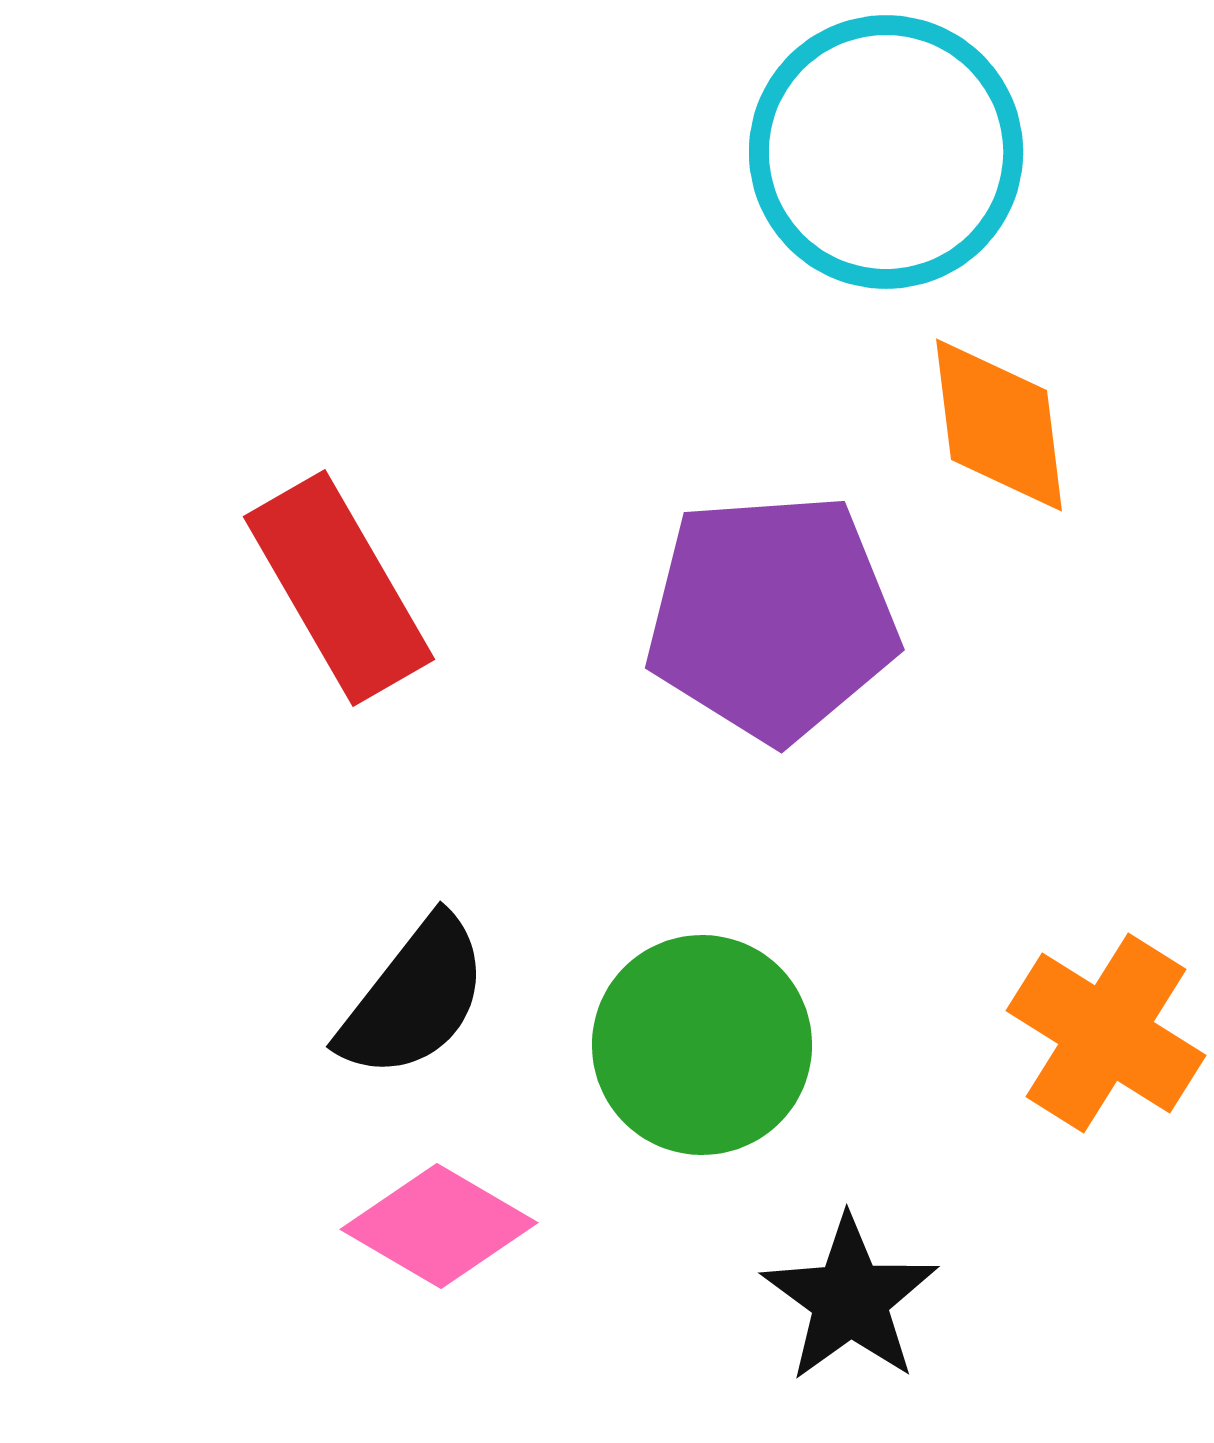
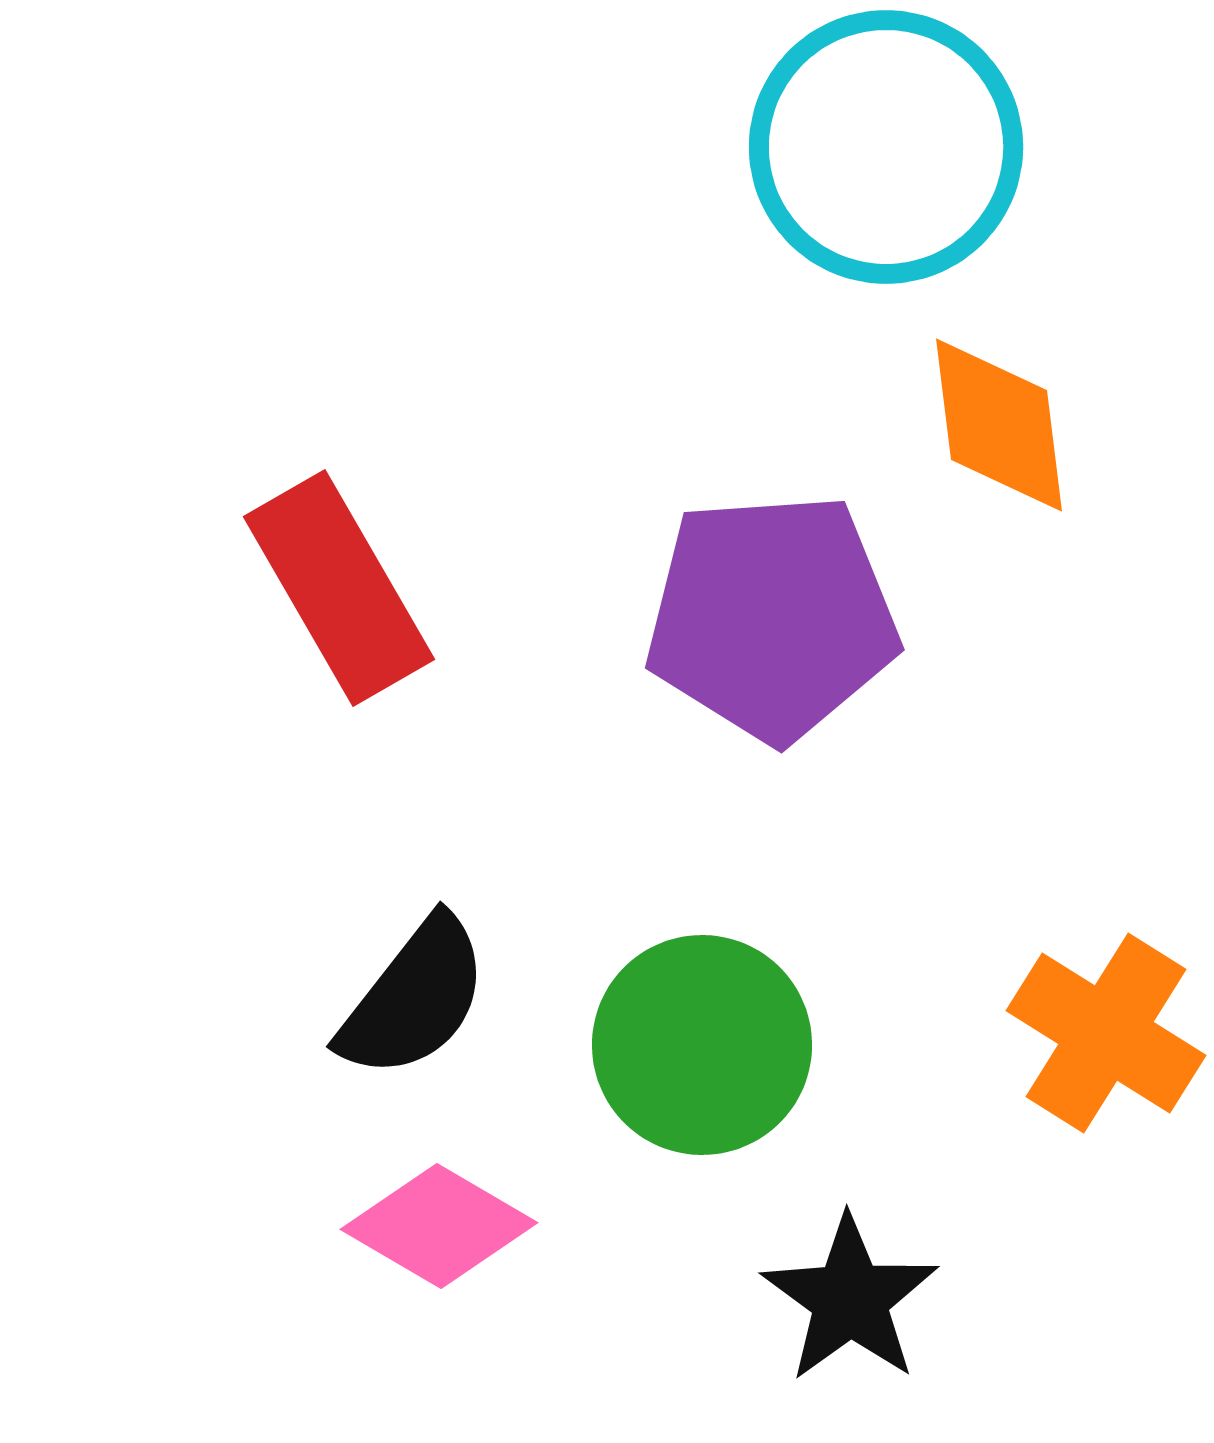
cyan circle: moved 5 px up
